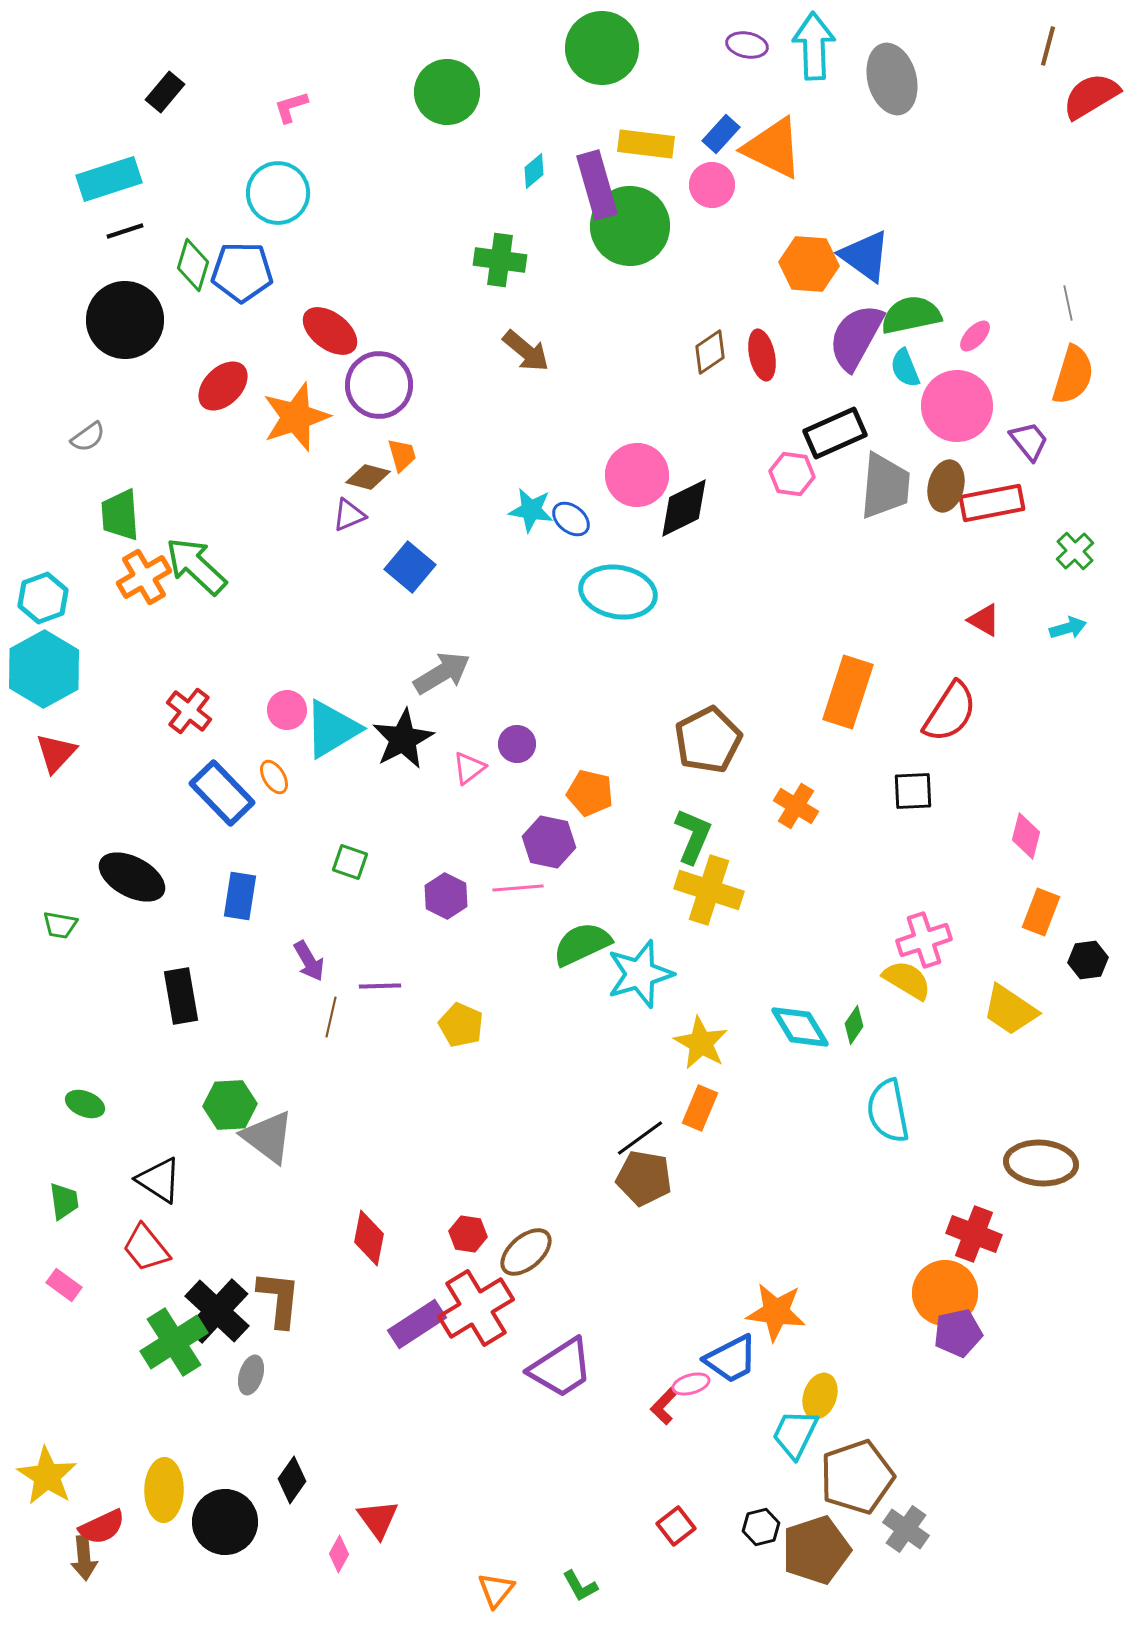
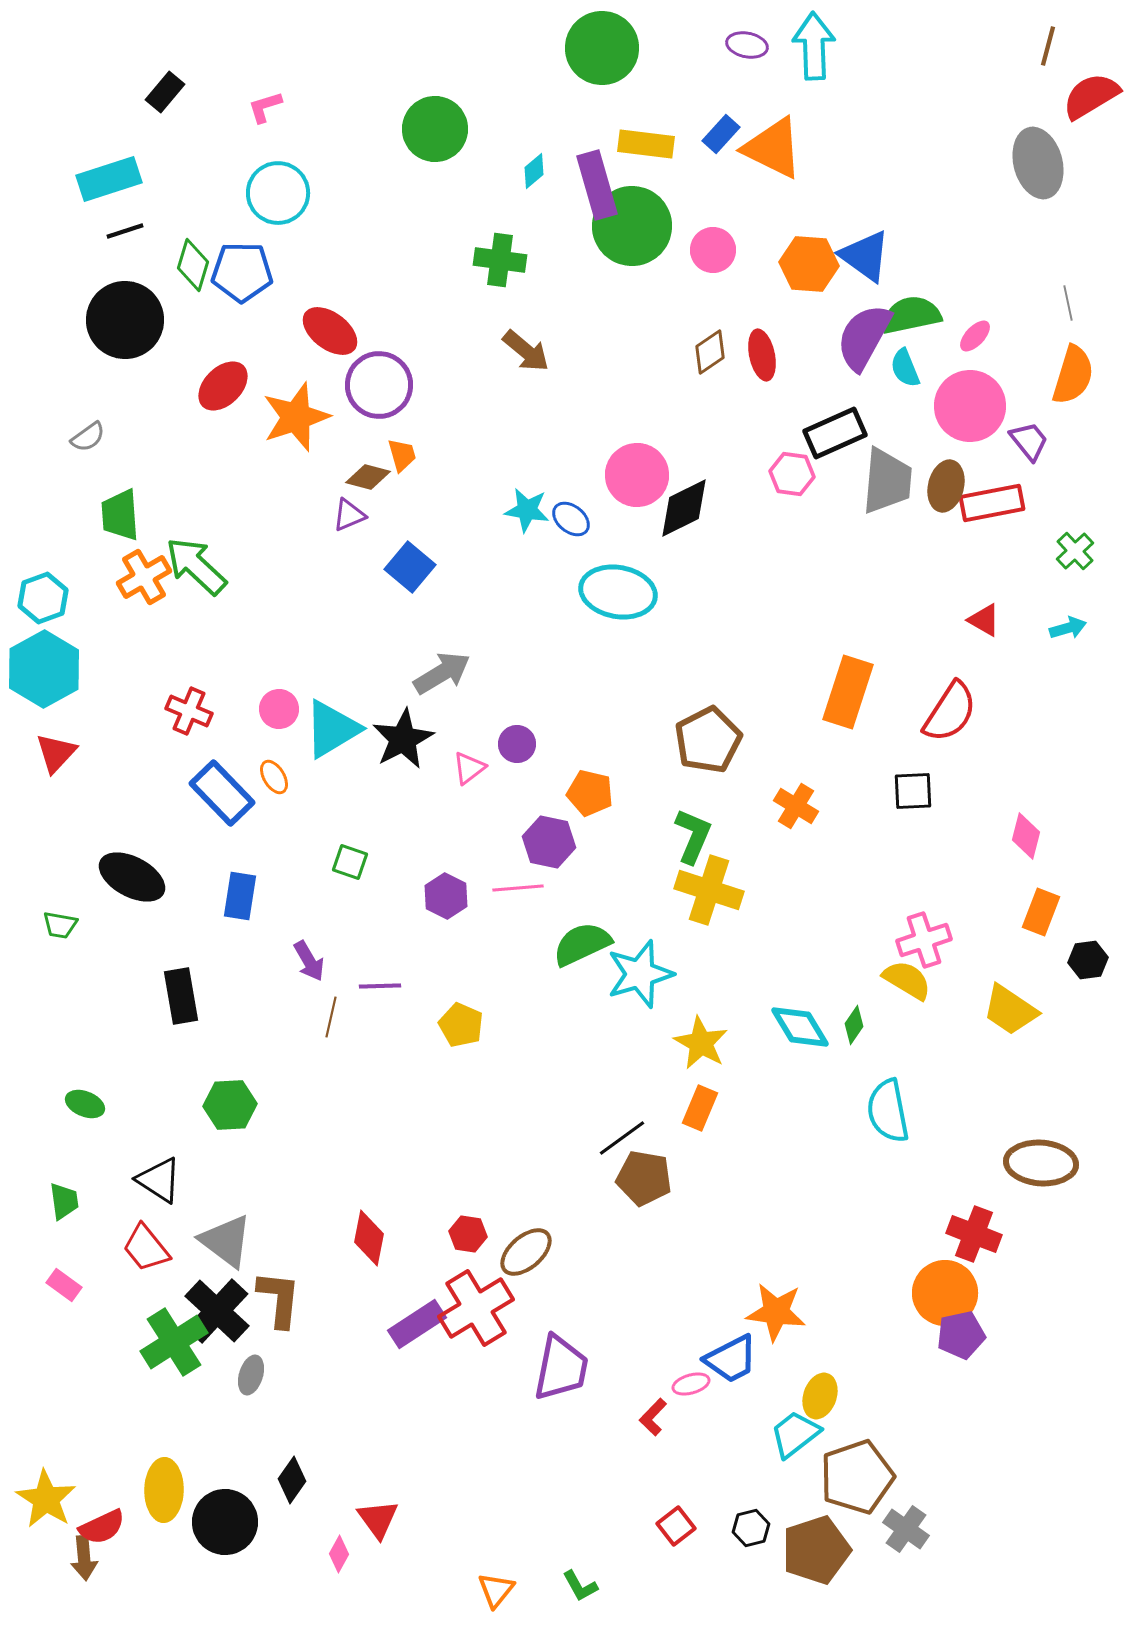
gray ellipse at (892, 79): moved 146 px right, 84 px down
green circle at (447, 92): moved 12 px left, 37 px down
pink L-shape at (291, 107): moved 26 px left
pink circle at (712, 185): moved 1 px right, 65 px down
green circle at (630, 226): moved 2 px right
purple semicircle at (856, 337): moved 8 px right
pink circle at (957, 406): moved 13 px right
gray trapezoid at (885, 486): moved 2 px right, 5 px up
cyan star at (531, 510): moved 4 px left
pink circle at (287, 710): moved 8 px left, 1 px up
red cross at (189, 711): rotated 15 degrees counterclockwise
gray triangle at (268, 1137): moved 42 px left, 104 px down
black line at (640, 1138): moved 18 px left
purple pentagon at (958, 1333): moved 3 px right, 2 px down
purple trapezoid at (561, 1368): rotated 46 degrees counterclockwise
red L-shape at (664, 1406): moved 11 px left, 11 px down
cyan trapezoid at (795, 1434): rotated 26 degrees clockwise
yellow star at (47, 1476): moved 1 px left, 23 px down
black hexagon at (761, 1527): moved 10 px left, 1 px down
